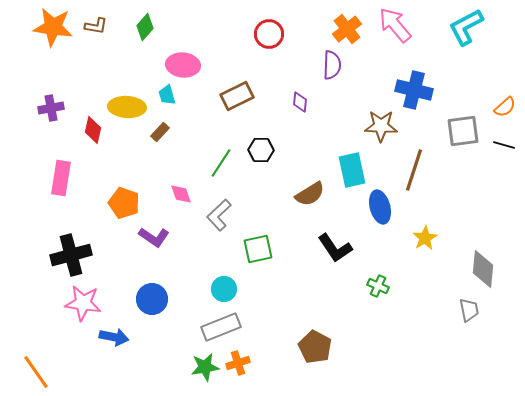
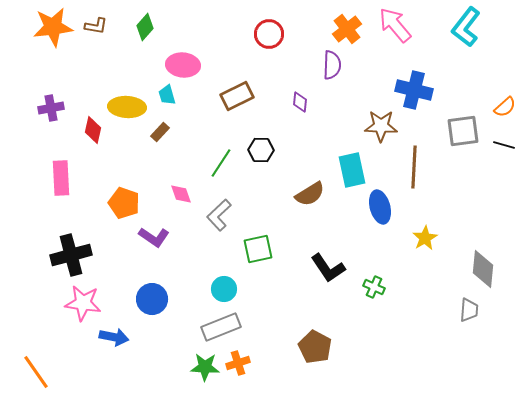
orange star at (53, 27): rotated 15 degrees counterclockwise
cyan L-shape at (466, 27): rotated 24 degrees counterclockwise
brown line at (414, 170): moved 3 px up; rotated 15 degrees counterclockwise
pink rectangle at (61, 178): rotated 12 degrees counterclockwise
black L-shape at (335, 248): moved 7 px left, 20 px down
green cross at (378, 286): moved 4 px left, 1 px down
gray trapezoid at (469, 310): rotated 15 degrees clockwise
green star at (205, 367): rotated 12 degrees clockwise
